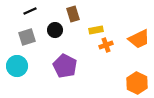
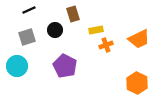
black line: moved 1 px left, 1 px up
